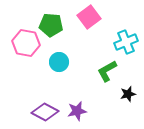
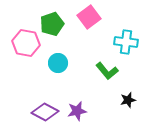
green pentagon: moved 1 px right, 1 px up; rotated 25 degrees counterclockwise
cyan cross: rotated 30 degrees clockwise
cyan circle: moved 1 px left, 1 px down
green L-shape: rotated 100 degrees counterclockwise
black star: moved 6 px down
